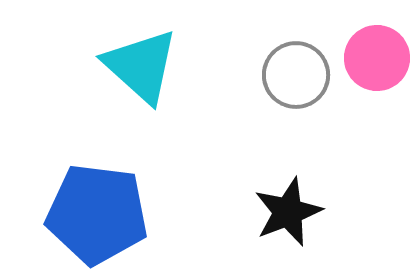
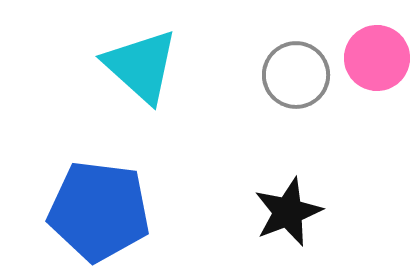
blue pentagon: moved 2 px right, 3 px up
